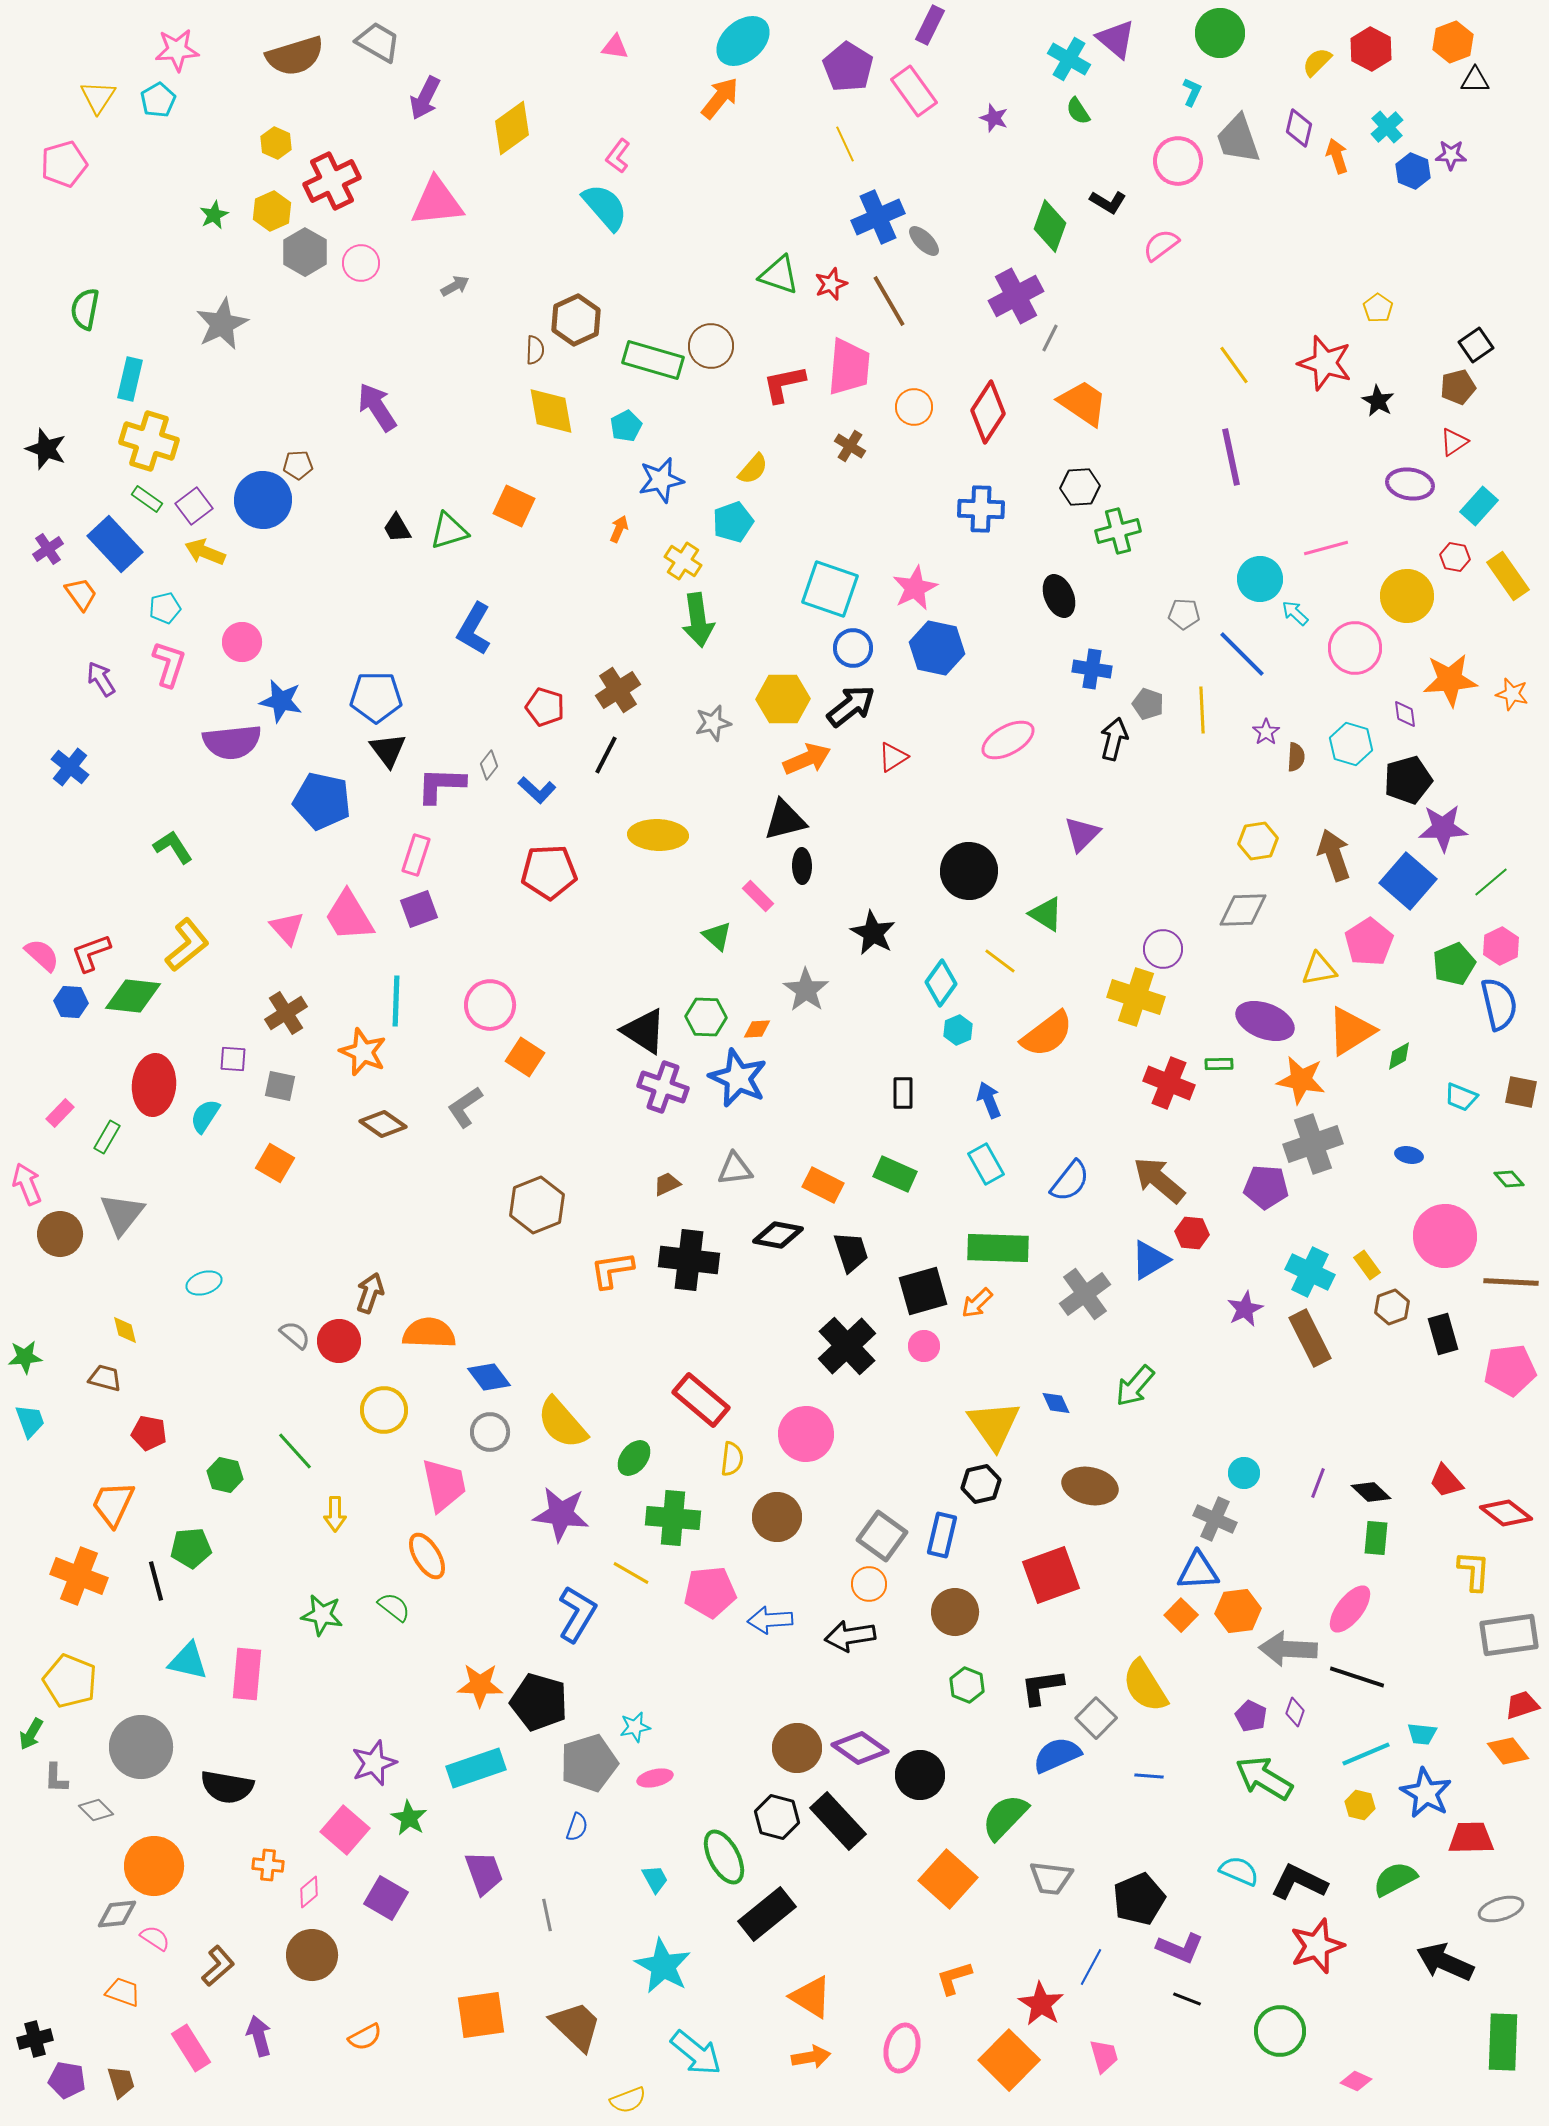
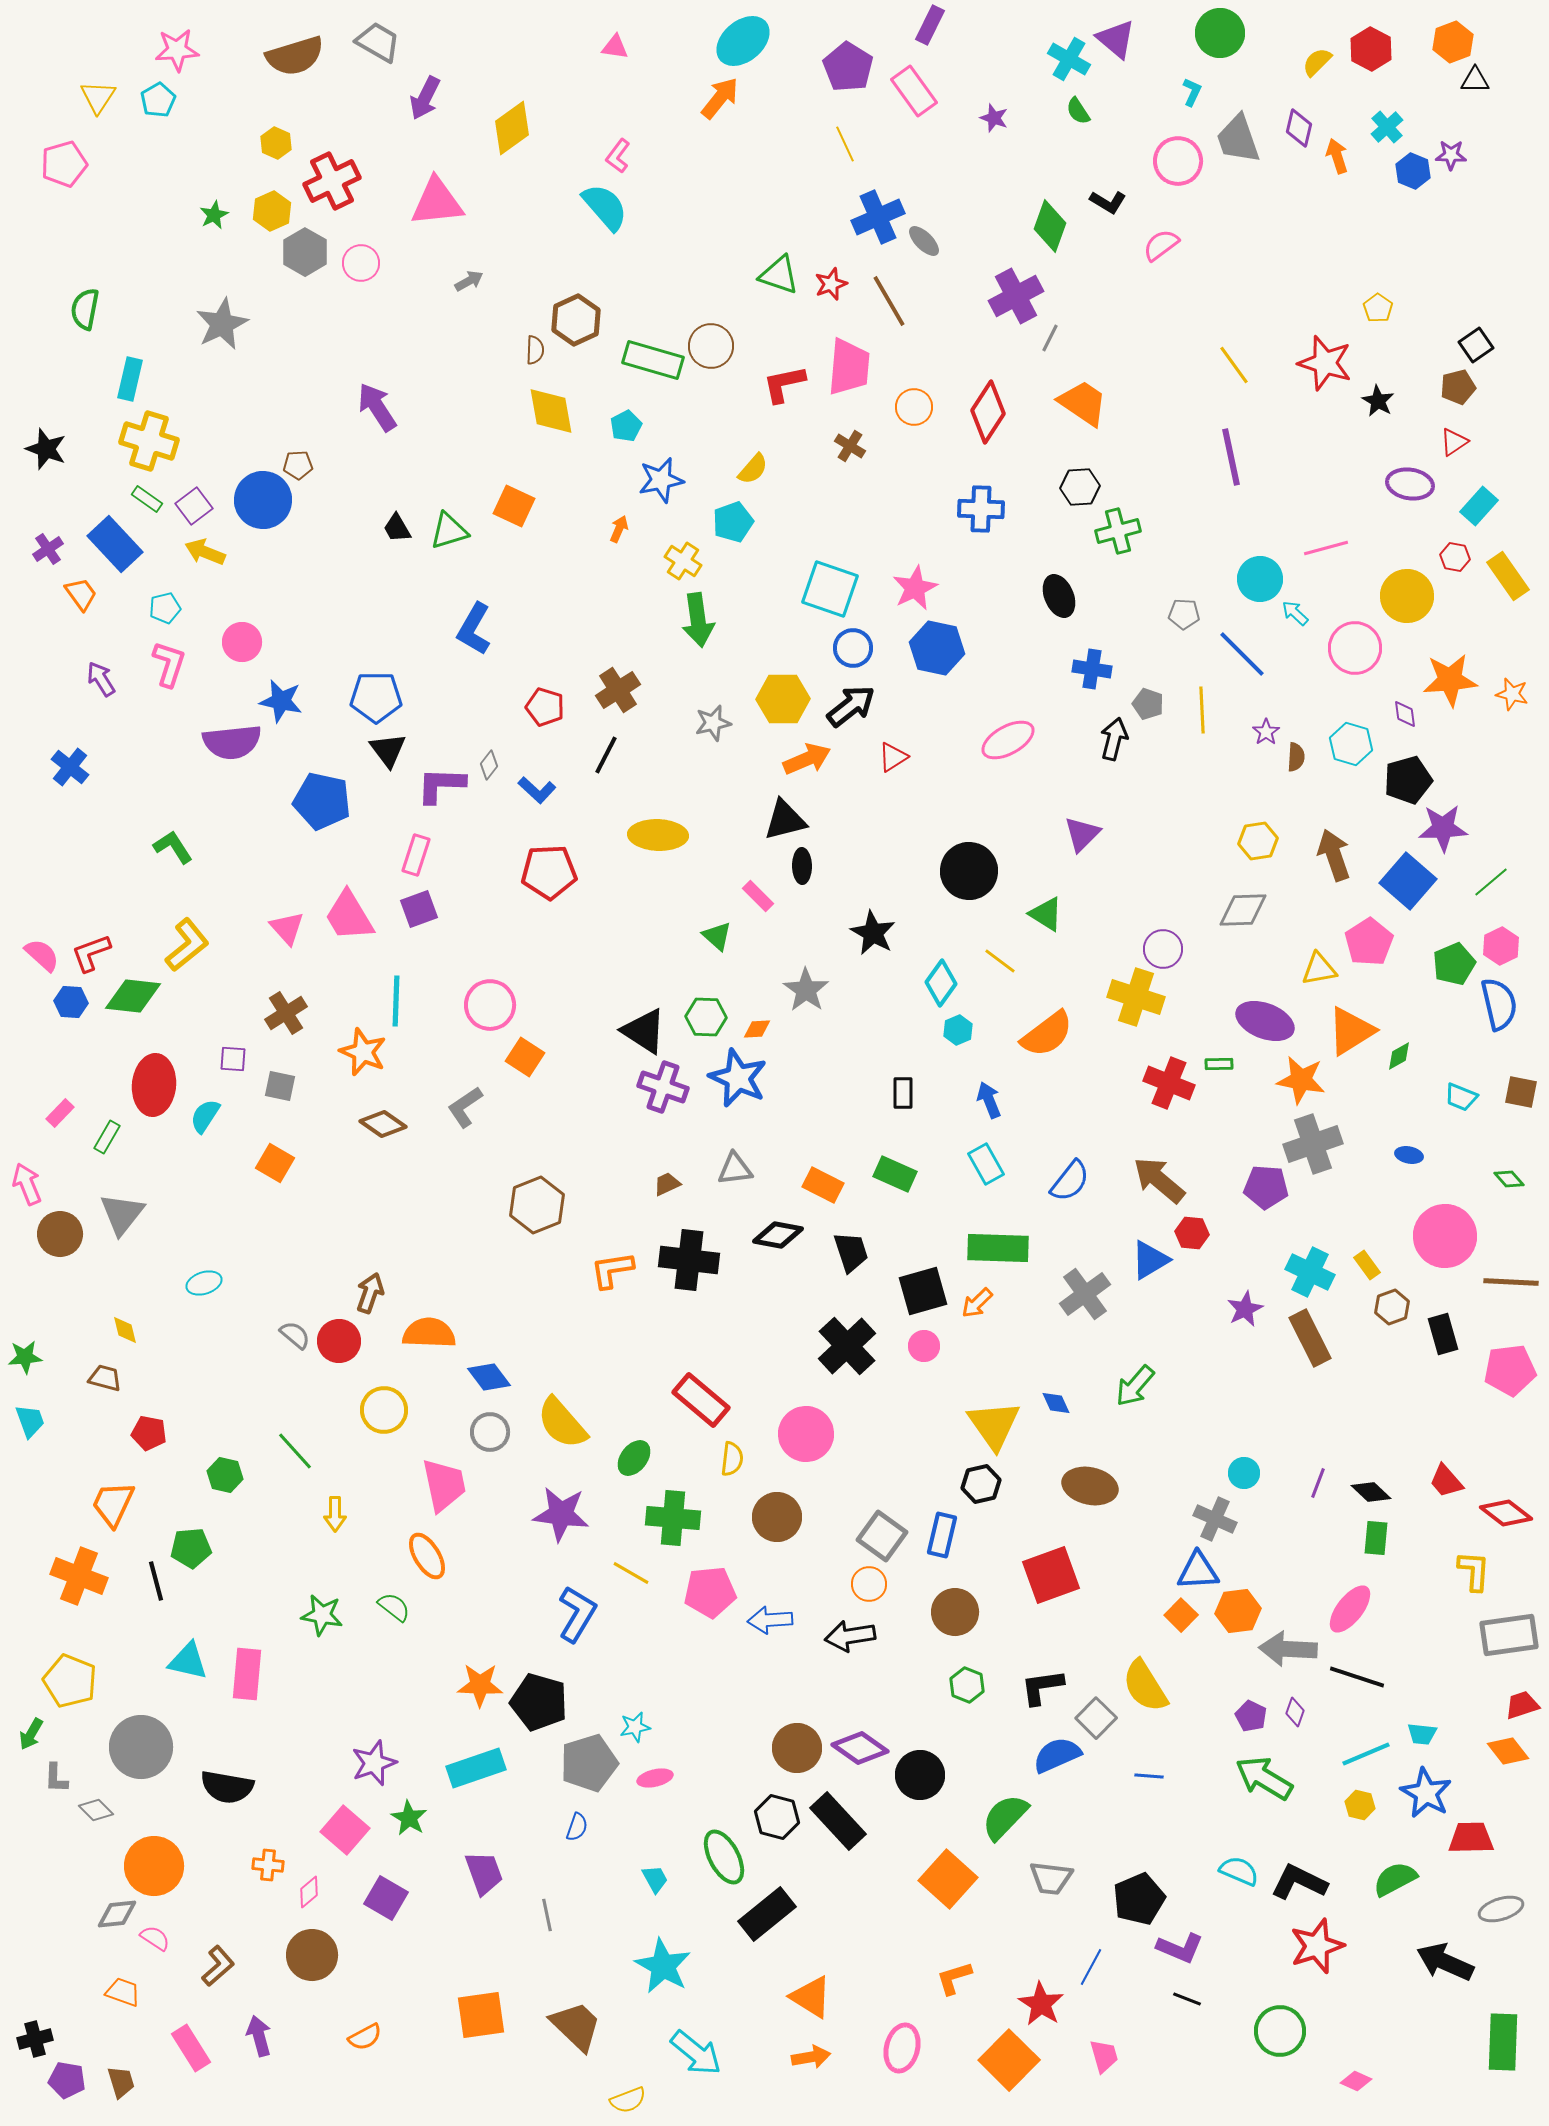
gray arrow at (455, 286): moved 14 px right, 5 px up
